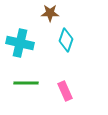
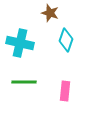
brown star: rotated 18 degrees clockwise
green line: moved 2 px left, 1 px up
pink rectangle: rotated 30 degrees clockwise
